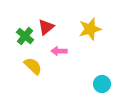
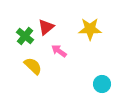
yellow star: rotated 15 degrees clockwise
pink arrow: rotated 35 degrees clockwise
